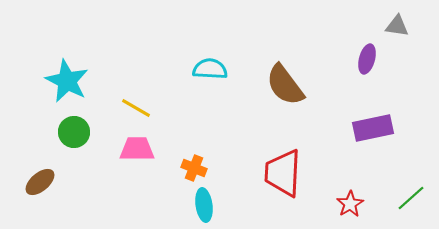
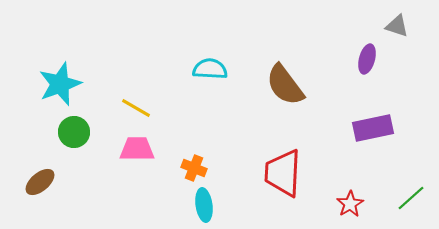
gray triangle: rotated 10 degrees clockwise
cyan star: moved 7 px left, 3 px down; rotated 24 degrees clockwise
